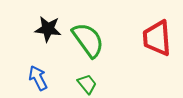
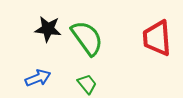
green semicircle: moved 1 px left, 2 px up
blue arrow: rotated 95 degrees clockwise
